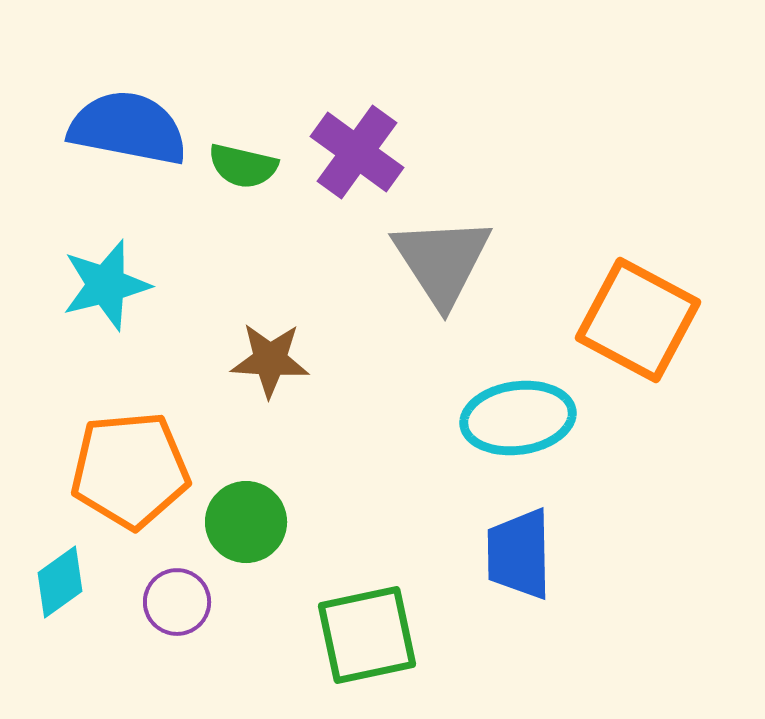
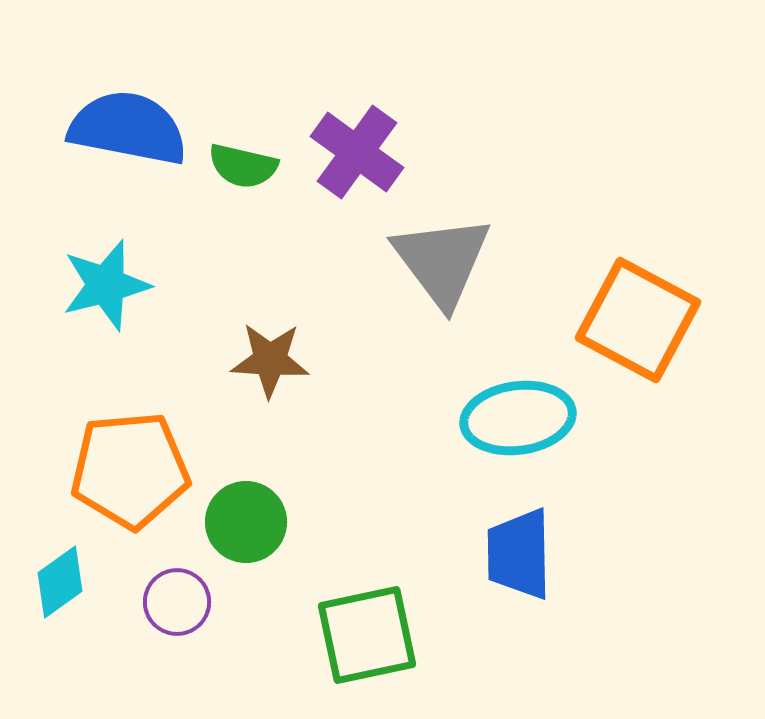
gray triangle: rotated 4 degrees counterclockwise
